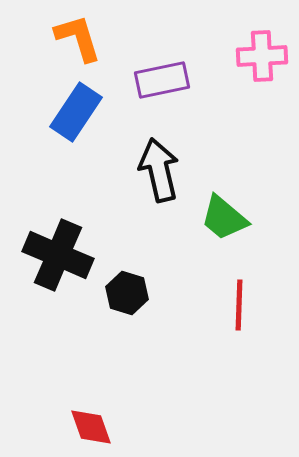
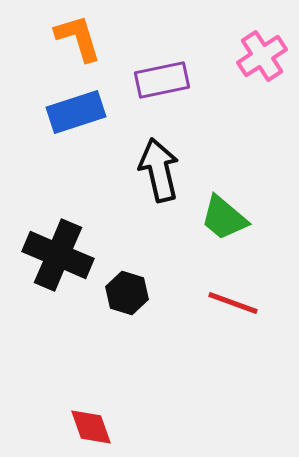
pink cross: rotated 30 degrees counterclockwise
blue rectangle: rotated 38 degrees clockwise
red line: moved 6 px left, 2 px up; rotated 72 degrees counterclockwise
